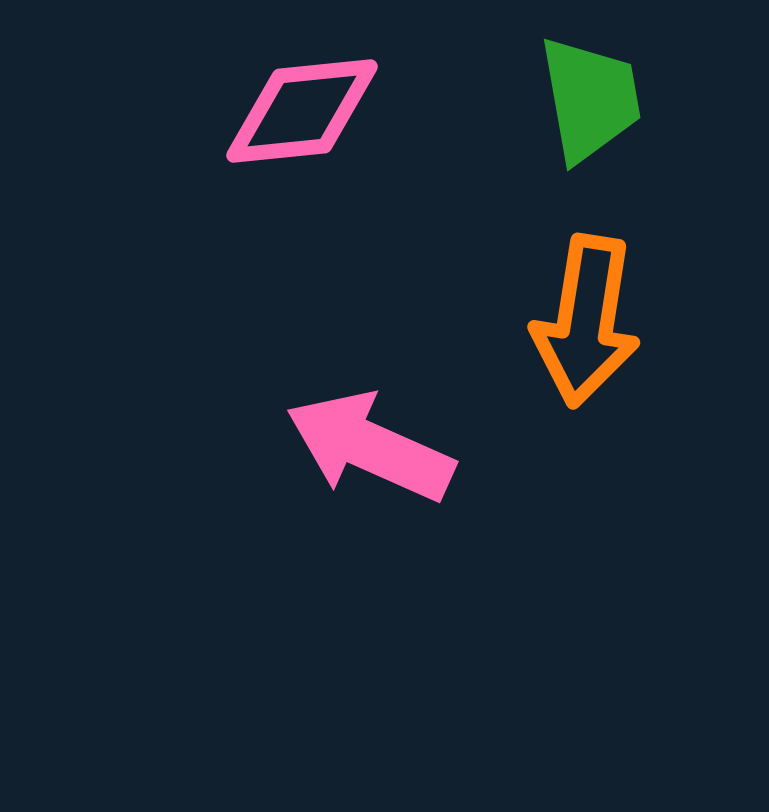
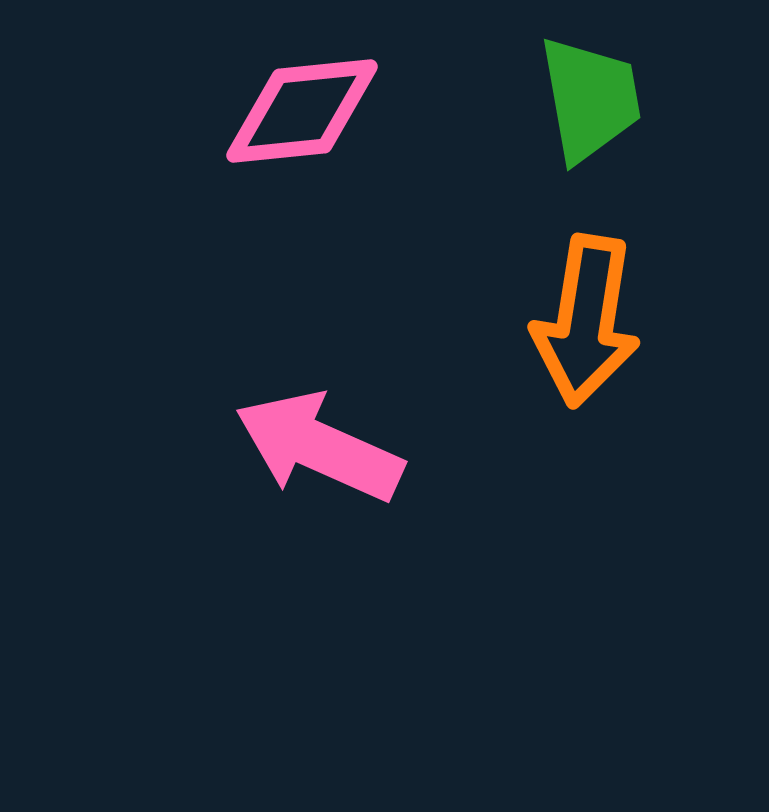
pink arrow: moved 51 px left
